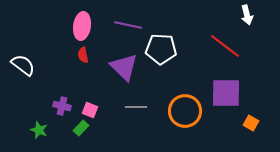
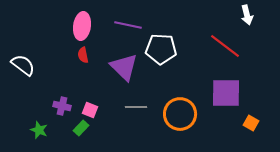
orange circle: moved 5 px left, 3 px down
